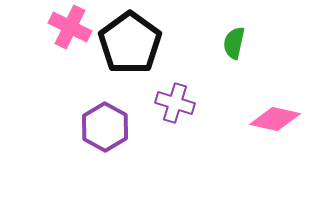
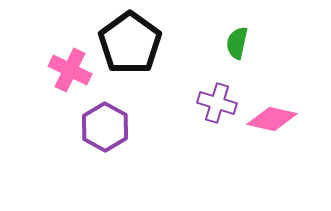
pink cross: moved 43 px down
green semicircle: moved 3 px right
purple cross: moved 42 px right
pink diamond: moved 3 px left
